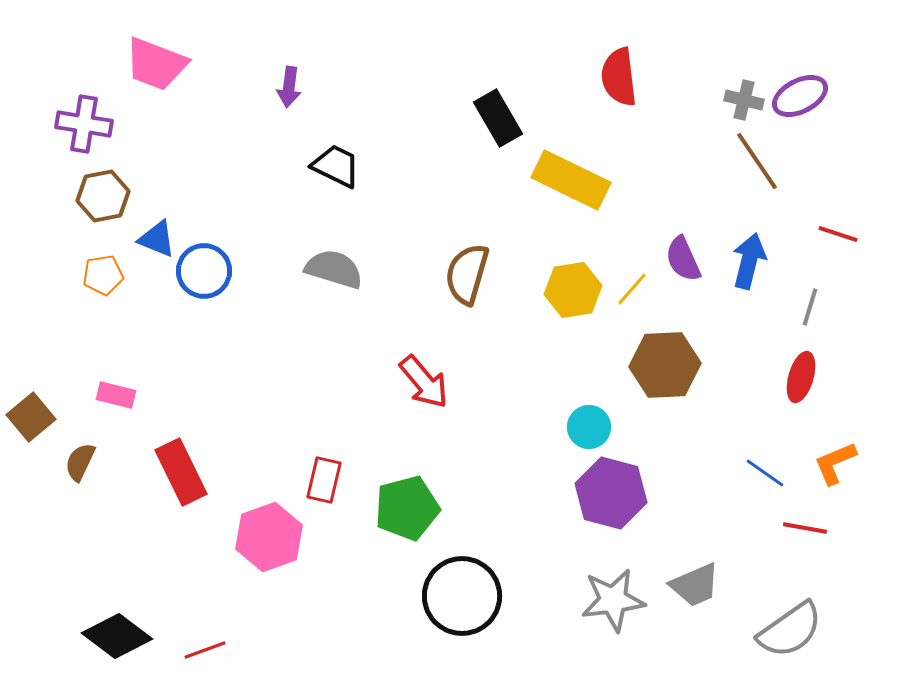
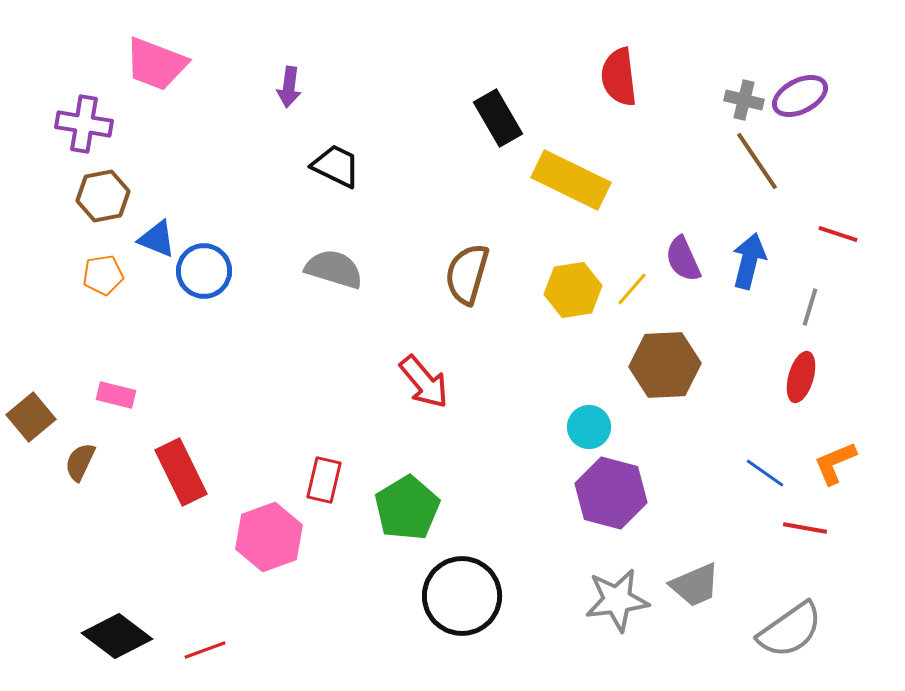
green pentagon at (407, 508): rotated 16 degrees counterclockwise
gray star at (613, 600): moved 4 px right
